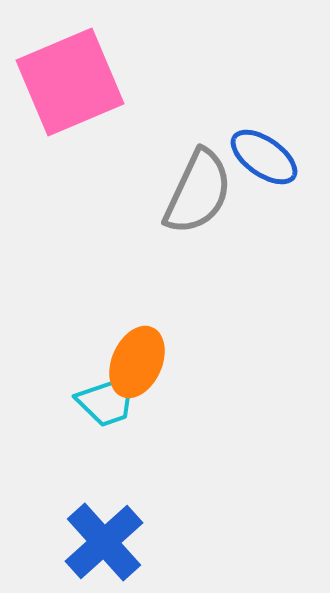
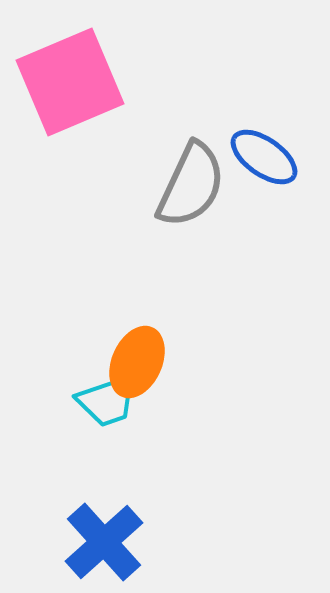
gray semicircle: moved 7 px left, 7 px up
